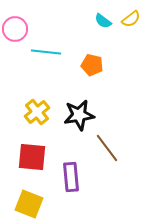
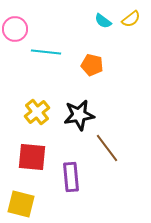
yellow square: moved 8 px left; rotated 8 degrees counterclockwise
